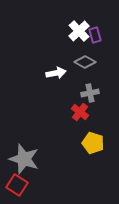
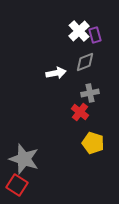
gray diamond: rotated 50 degrees counterclockwise
